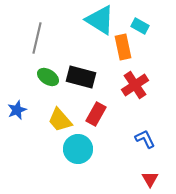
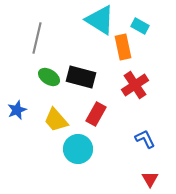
green ellipse: moved 1 px right
yellow trapezoid: moved 4 px left
